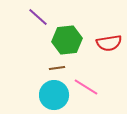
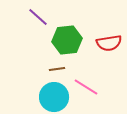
brown line: moved 1 px down
cyan circle: moved 2 px down
